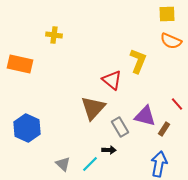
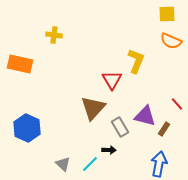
yellow L-shape: moved 2 px left
red triangle: rotated 20 degrees clockwise
